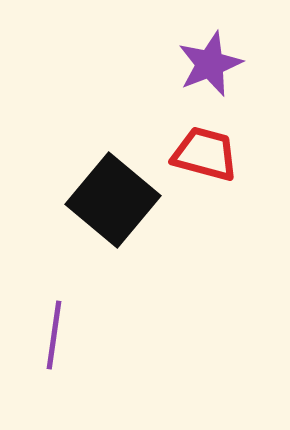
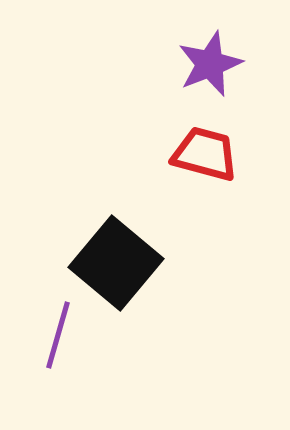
black square: moved 3 px right, 63 px down
purple line: moved 4 px right; rotated 8 degrees clockwise
